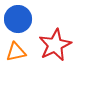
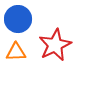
orange triangle: rotated 10 degrees clockwise
